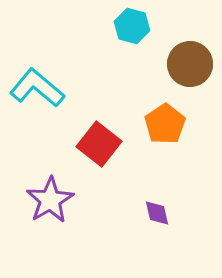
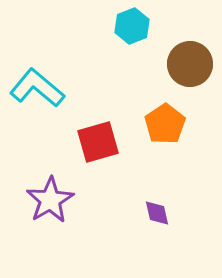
cyan hexagon: rotated 24 degrees clockwise
red square: moved 1 px left, 2 px up; rotated 36 degrees clockwise
